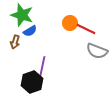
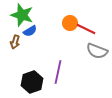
purple line: moved 16 px right, 4 px down
